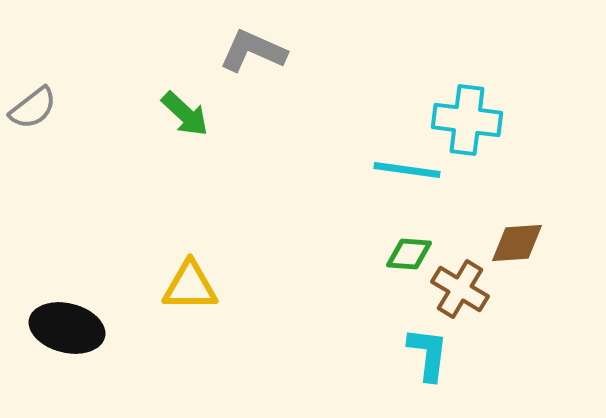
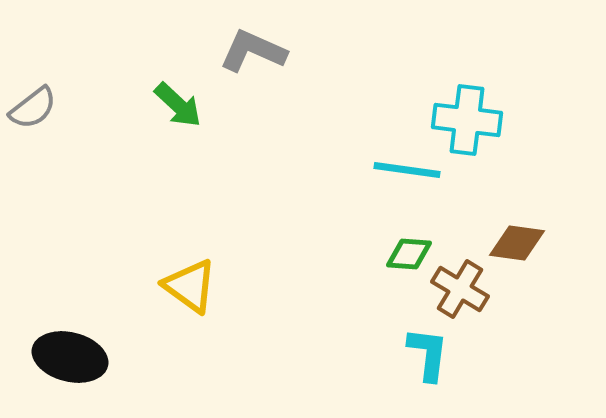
green arrow: moved 7 px left, 9 px up
brown diamond: rotated 12 degrees clockwise
yellow triangle: rotated 36 degrees clockwise
black ellipse: moved 3 px right, 29 px down
